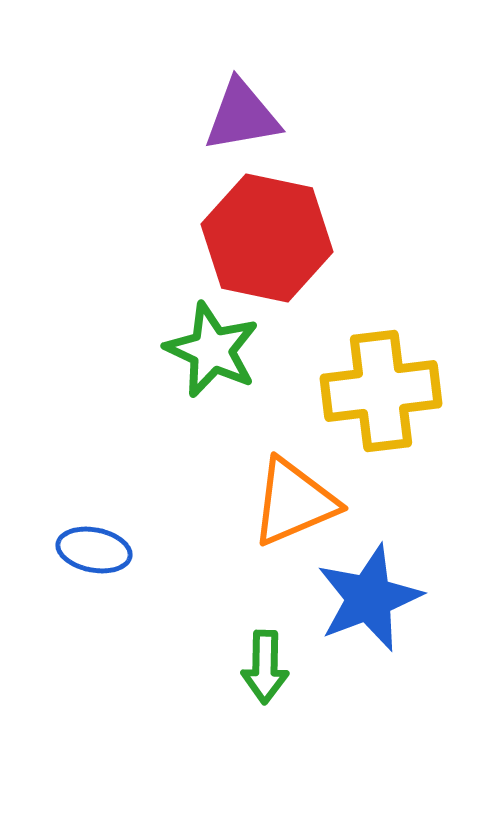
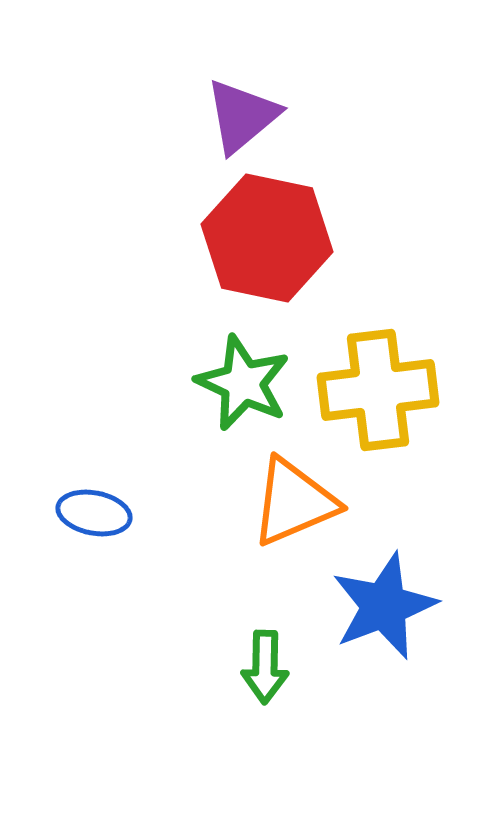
purple triangle: rotated 30 degrees counterclockwise
green star: moved 31 px right, 33 px down
yellow cross: moved 3 px left, 1 px up
blue ellipse: moved 37 px up
blue star: moved 15 px right, 8 px down
